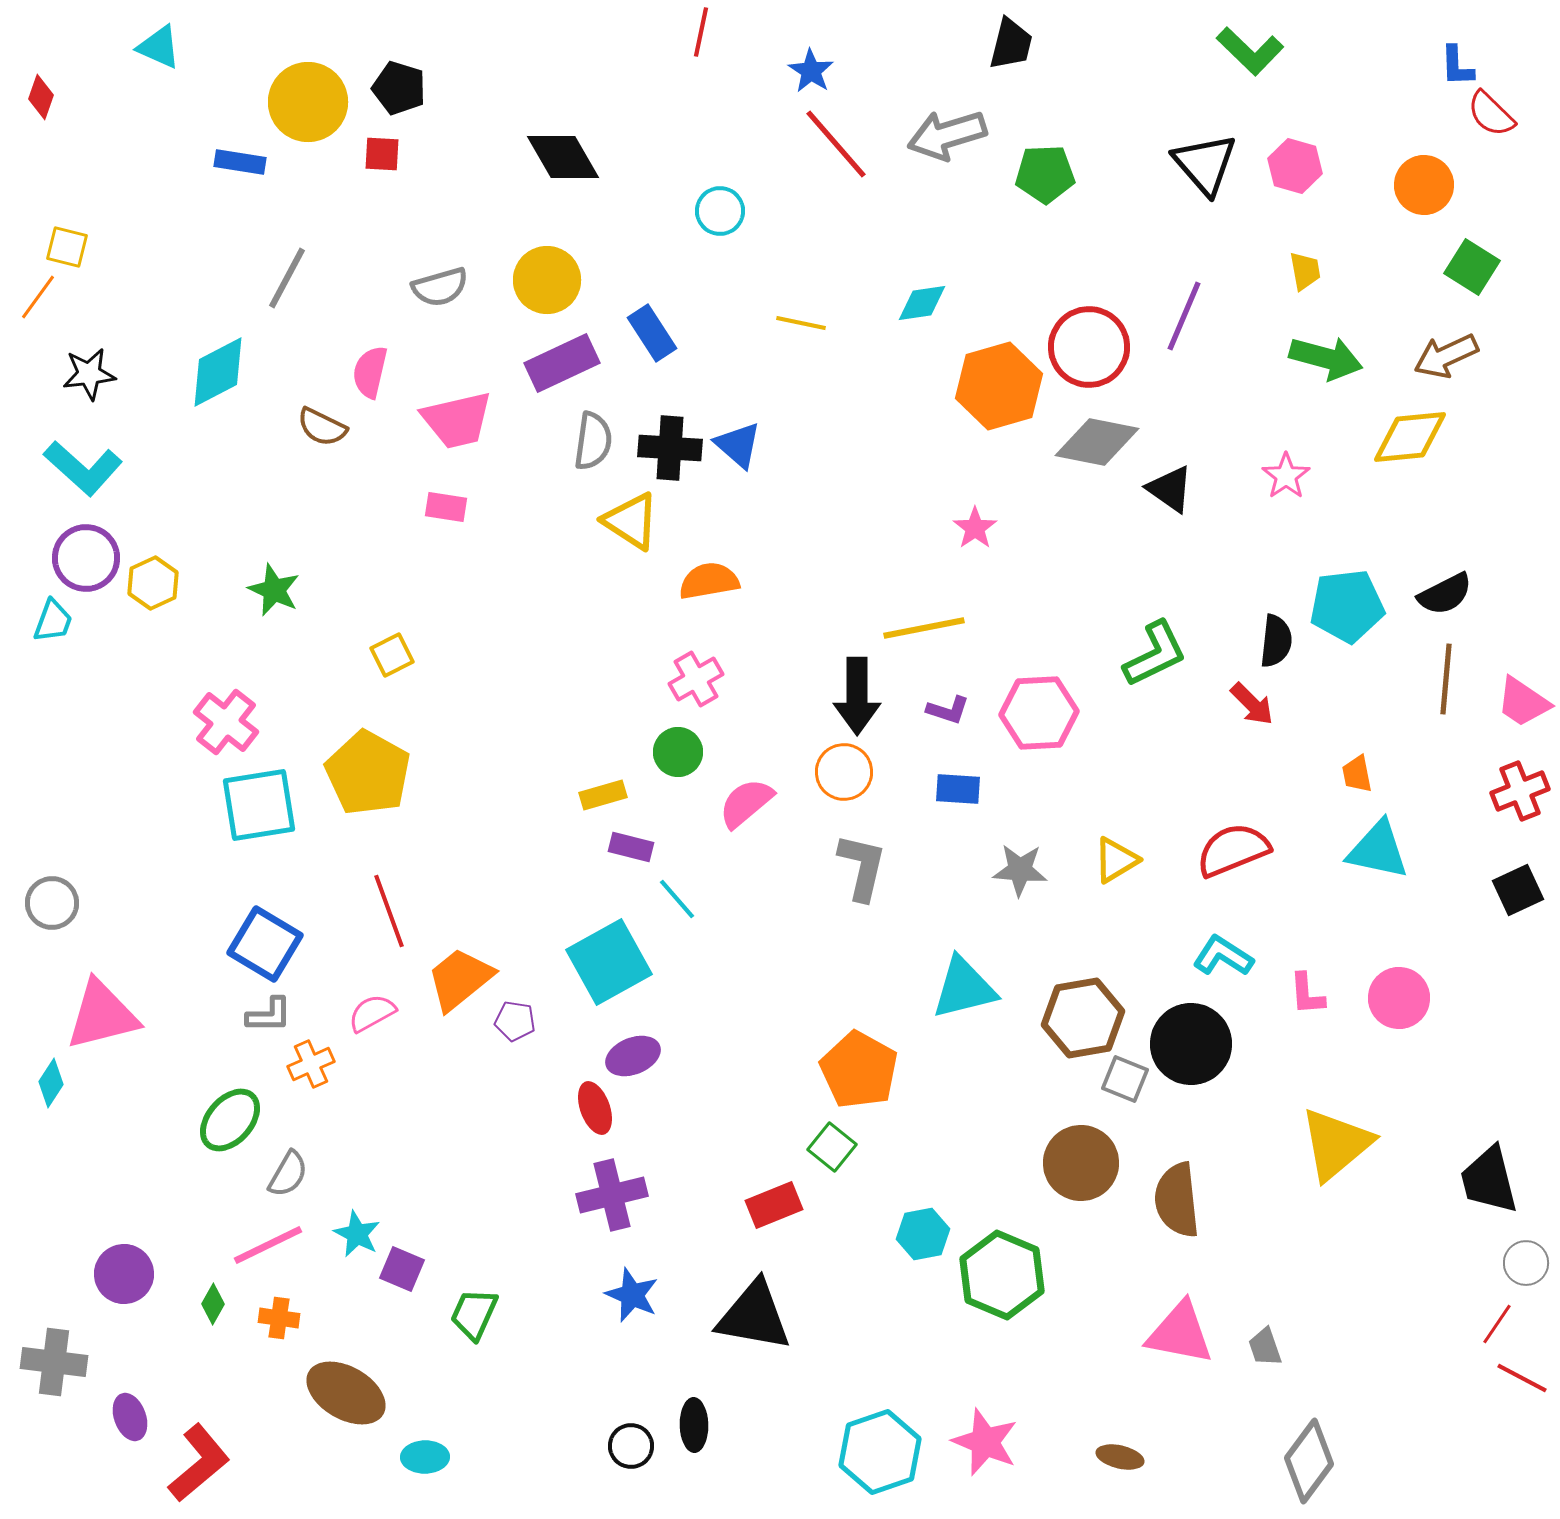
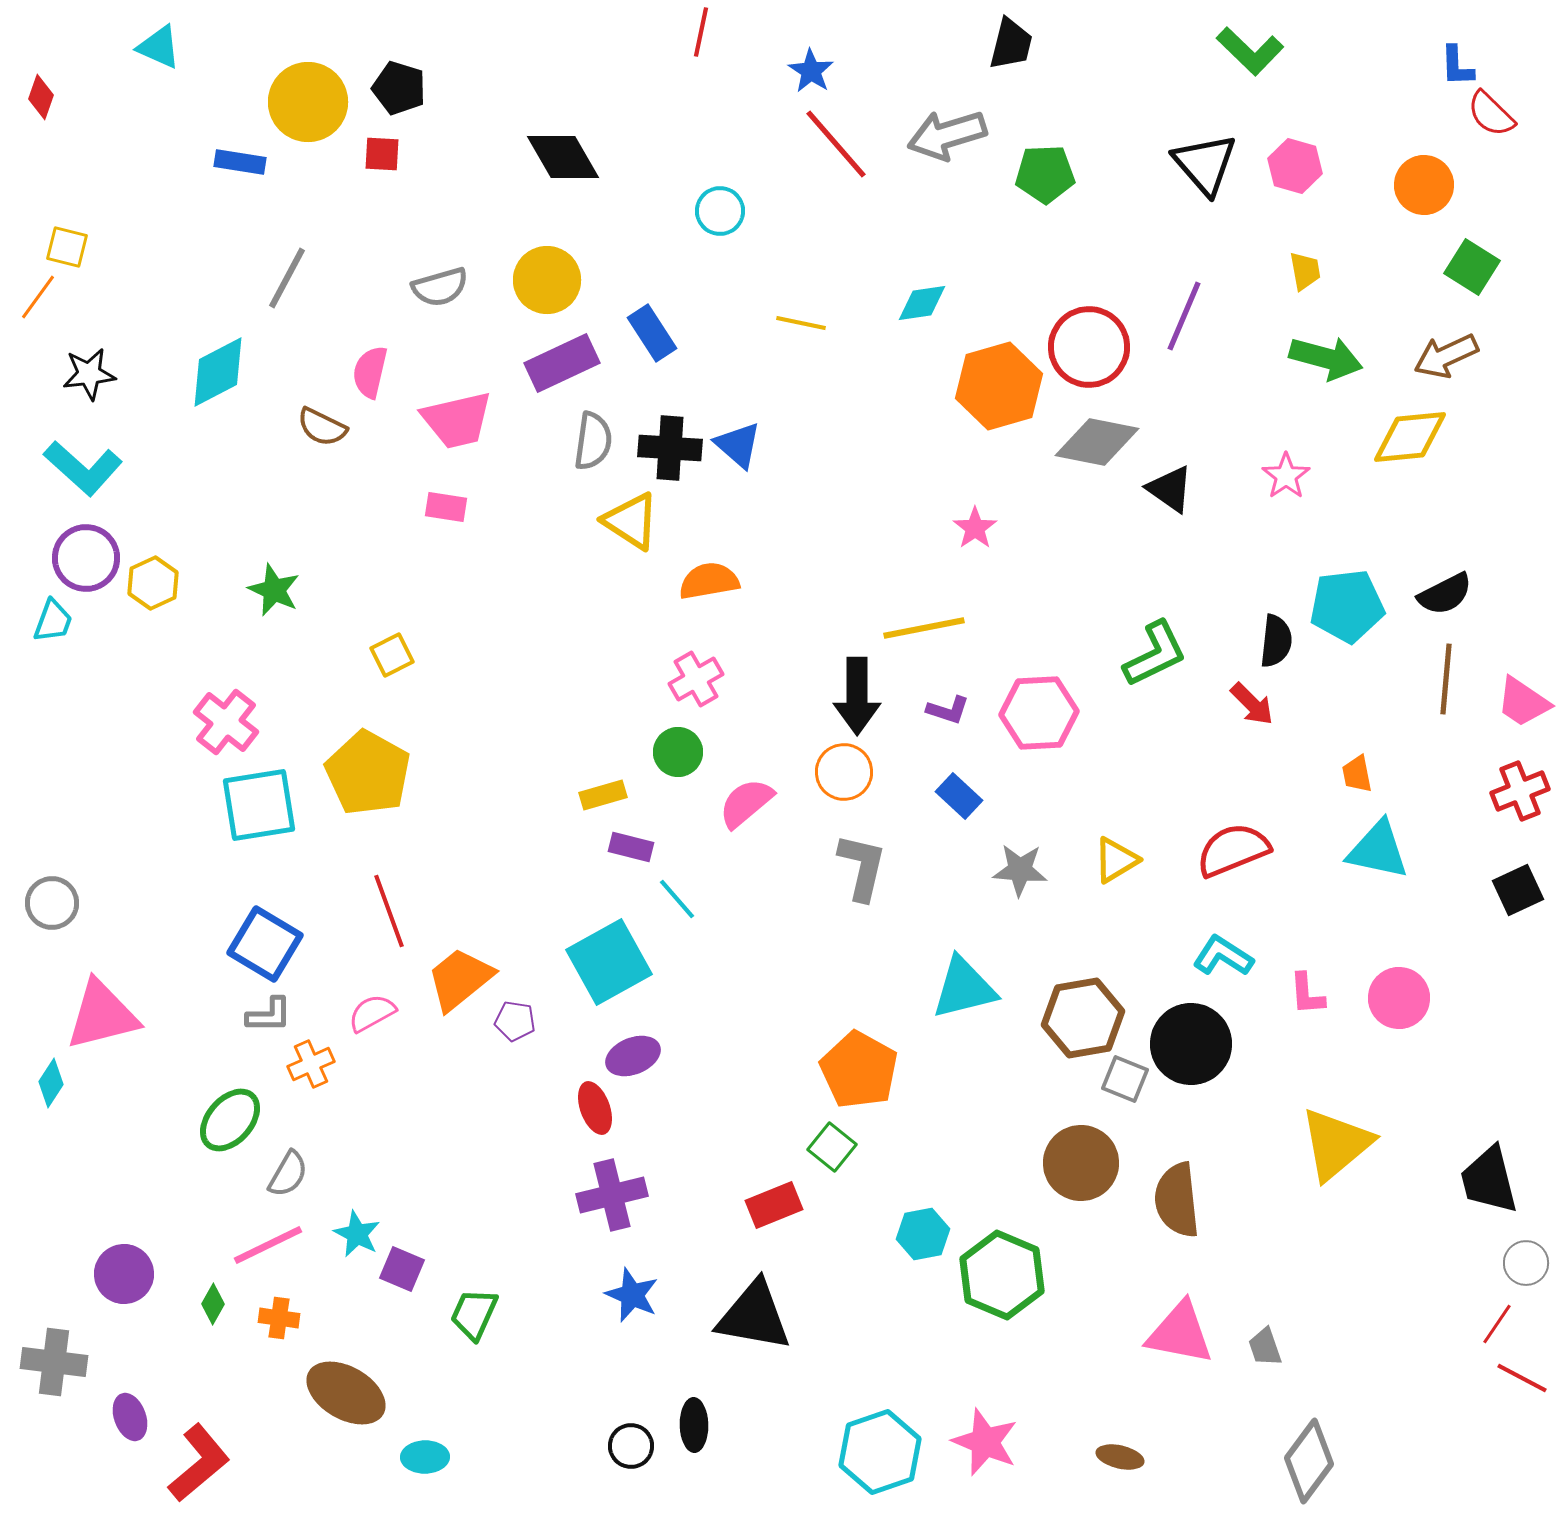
blue rectangle at (958, 789): moved 1 px right, 7 px down; rotated 39 degrees clockwise
